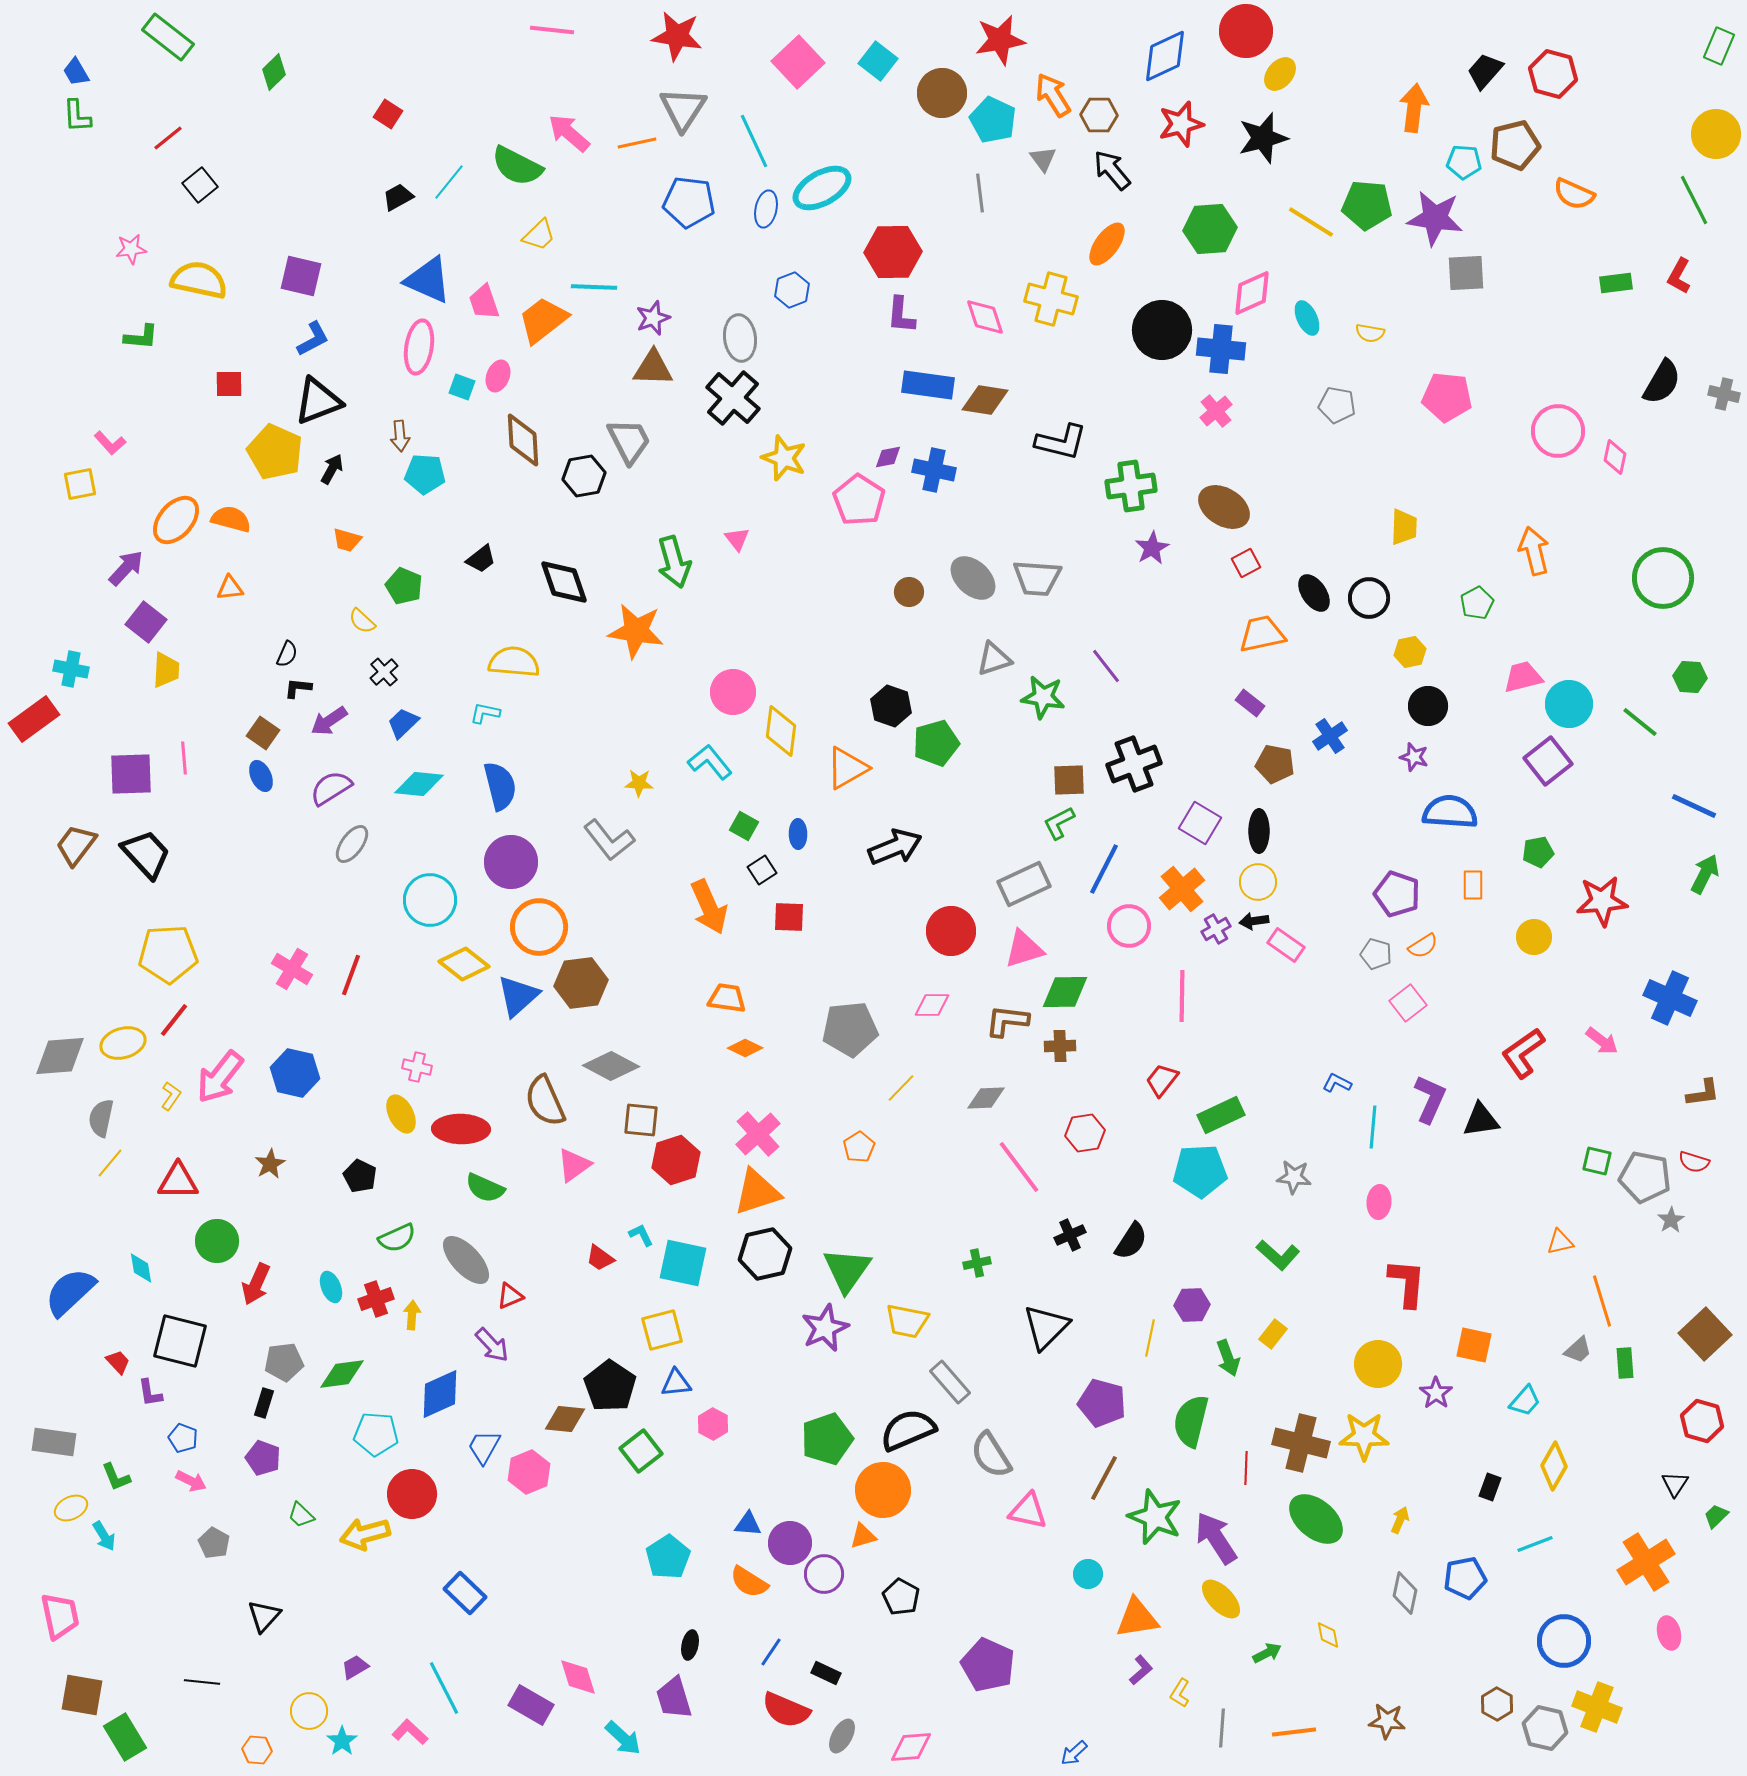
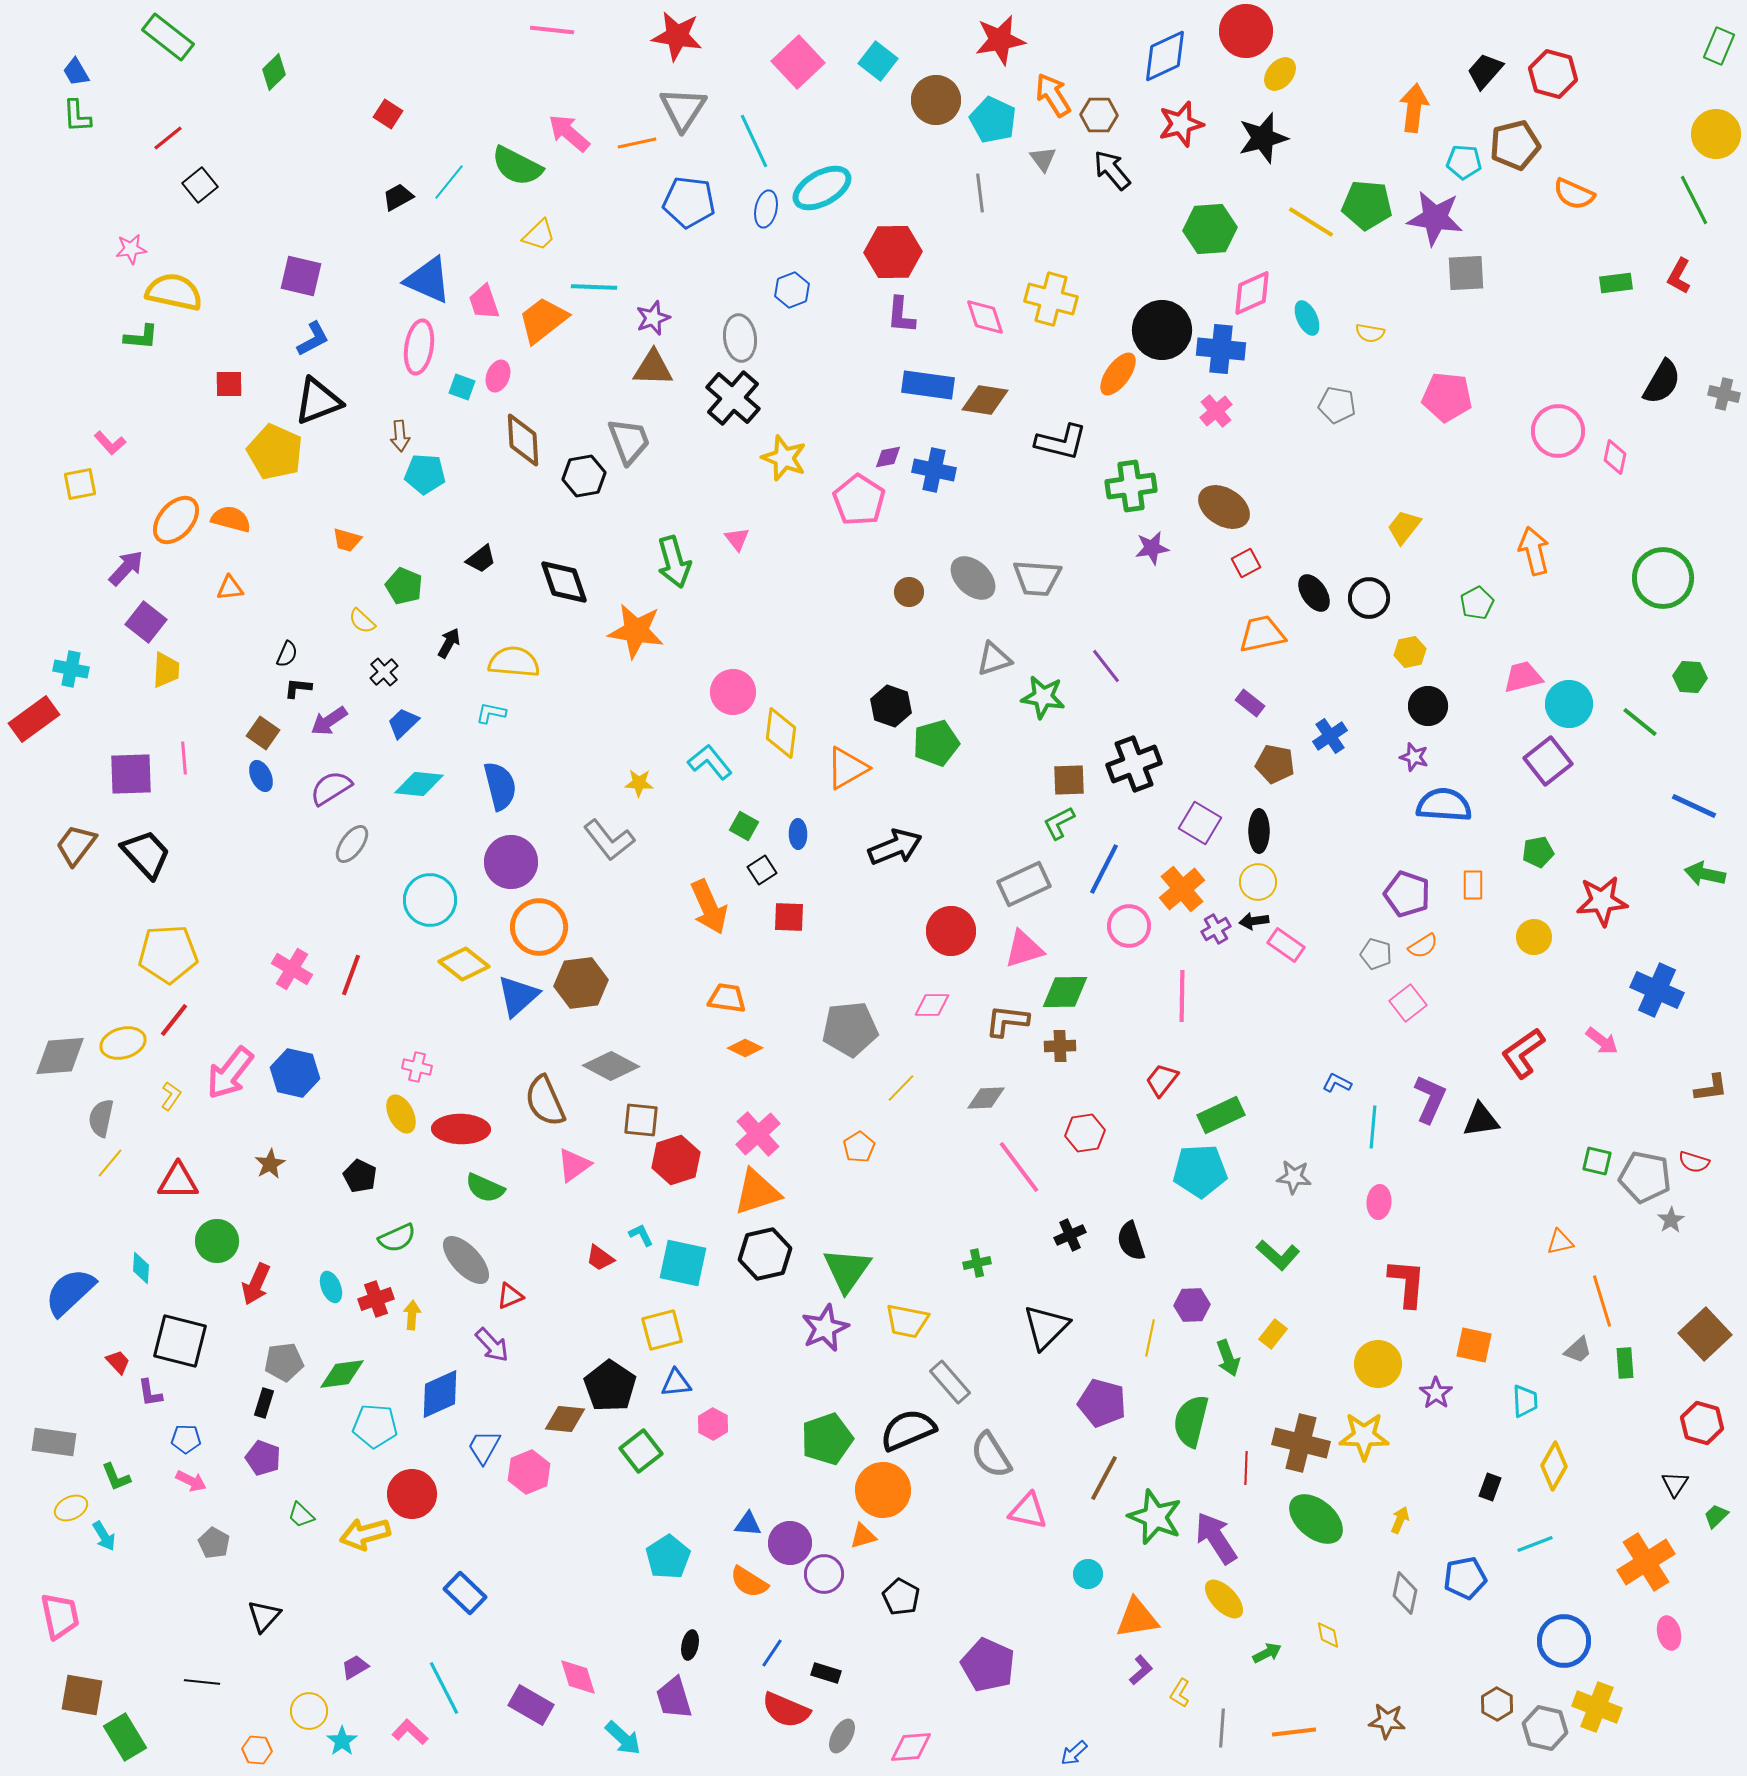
brown circle at (942, 93): moved 6 px left, 7 px down
orange ellipse at (1107, 244): moved 11 px right, 130 px down
yellow semicircle at (199, 280): moved 25 px left, 12 px down
gray trapezoid at (629, 441): rotated 6 degrees clockwise
black arrow at (332, 469): moved 117 px right, 174 px down
yellow trapezoid at (1404, 527): rotated 144 degrees counterclockwise
purple star at (1152, 548): rotated 20 degrees clockwise
cyan L-shape at (485, 713): moved 6 px right
yellow diamond at (781, 731): moved 2 px down
blue semicircle at (1450, 812): moved 6 px left, 7 px up
green arrow at (1705, 874): rotated 105 degrees counterclockwise
purple pentagon at (1397, 894): moved 10 px right
blue cross at (1670, 998): moved 13 px left, 8 px up
pink arrow at (220, 1077): moved 10 px right, 4 px up
brown L-shape at (1703, 1093): moved 8 px right, 5 px up
black semicircle at (1131, 1241): rotated 129 degrees clockwise
cyan diamond at (141, 1268): rotated 12 degrees clockwise
cyan trapezoid at (1525, 1401): rotated 44 degrees counterclockwise
red hexagon at (1702, 1421): moved 2 px down
cyan pentagon at (376, 1434): moved 1 px left, 8 px up
blue pentagon at (183, 1438): moved 3 px right, 1 px down; rotated 20 degrees counterclockwise
yellow ellipse at (1221, 1599): moved 3 px right
blue line at (771, 1652): moved 1 px right, 1 px down
black rectangle at (826, 1673): rotated 8 degrees counterclockwise
